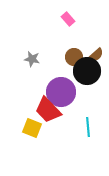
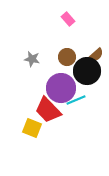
brown circle: moved 7 px left
purple circle: moved 4 px up
cyan line: moved 12 px left, 27 px up; rotated 72 degrees clockwise
